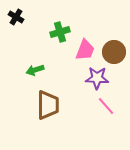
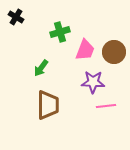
green arrow: moved 6 px right, 2 px up; rotated 36 degrees counterclockwise
purple star: moved 4 px left, 4 px down
pink line: rotated 54 degrees counterclockwise
